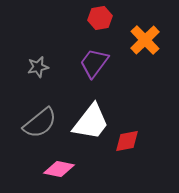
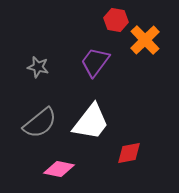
red hexagon: moved 16 px right, 2 px down; rotated 20 degrees clockwise
purple trapezoid: moved 1 px right, 1 px up
gray star: rotated 25 degrees clockwise
red diamond: moved 2 px right, 12 px down
